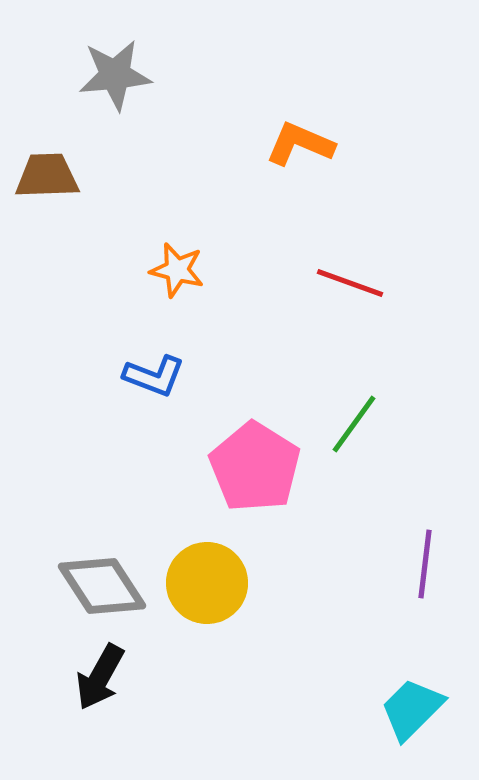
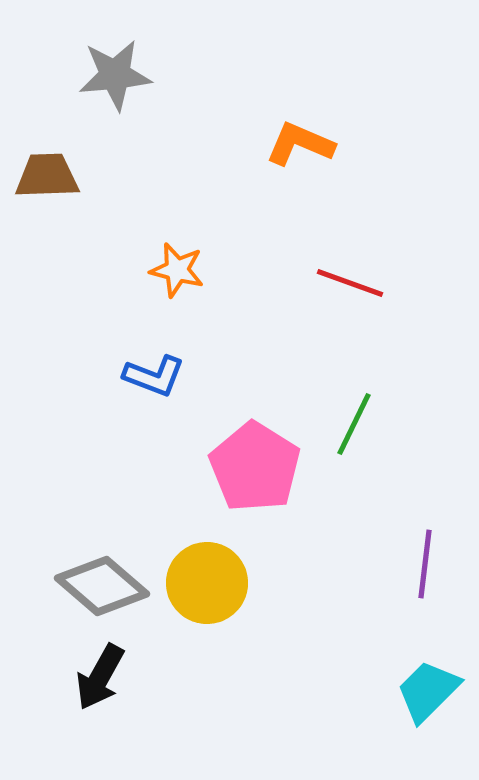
green line: rotated 10 degrees counterclockwise
gray diamond: rotated 16 degrees counterclockwise
cyan trapezoid: moved 16 px right, 18 px up
